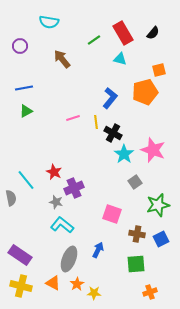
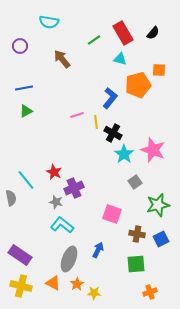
orange square: rotated 16 degrees clockwise
orange pentagon: moved 7 px left, 7 px up
pink line: moved 4 px right, 3 px up
